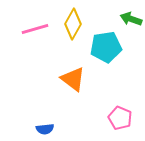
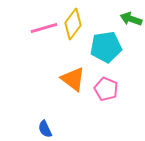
yellow diamond: rotated 8 degrees clockwise
pink line: moved 9 px right, 1 px up
pink pentagon: moved 14 px left, 29 px up
blue semicircle: rotated 72 degrees clockwise
